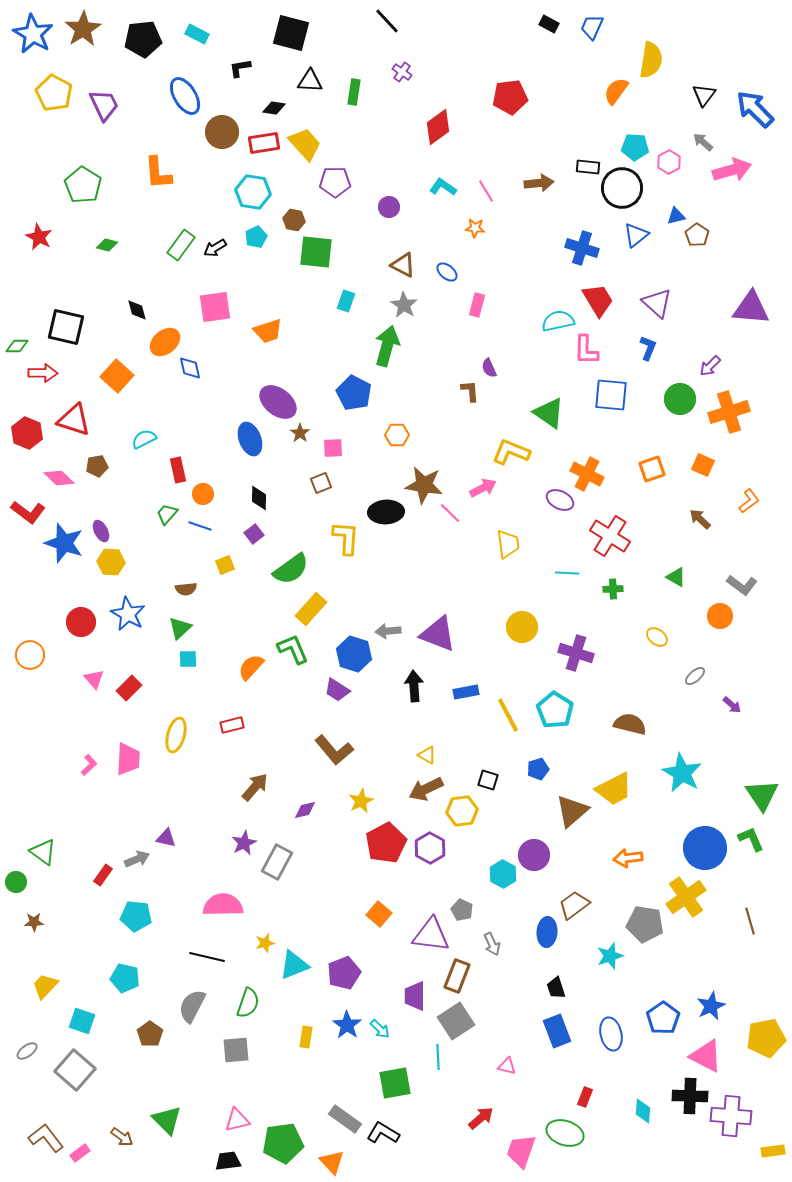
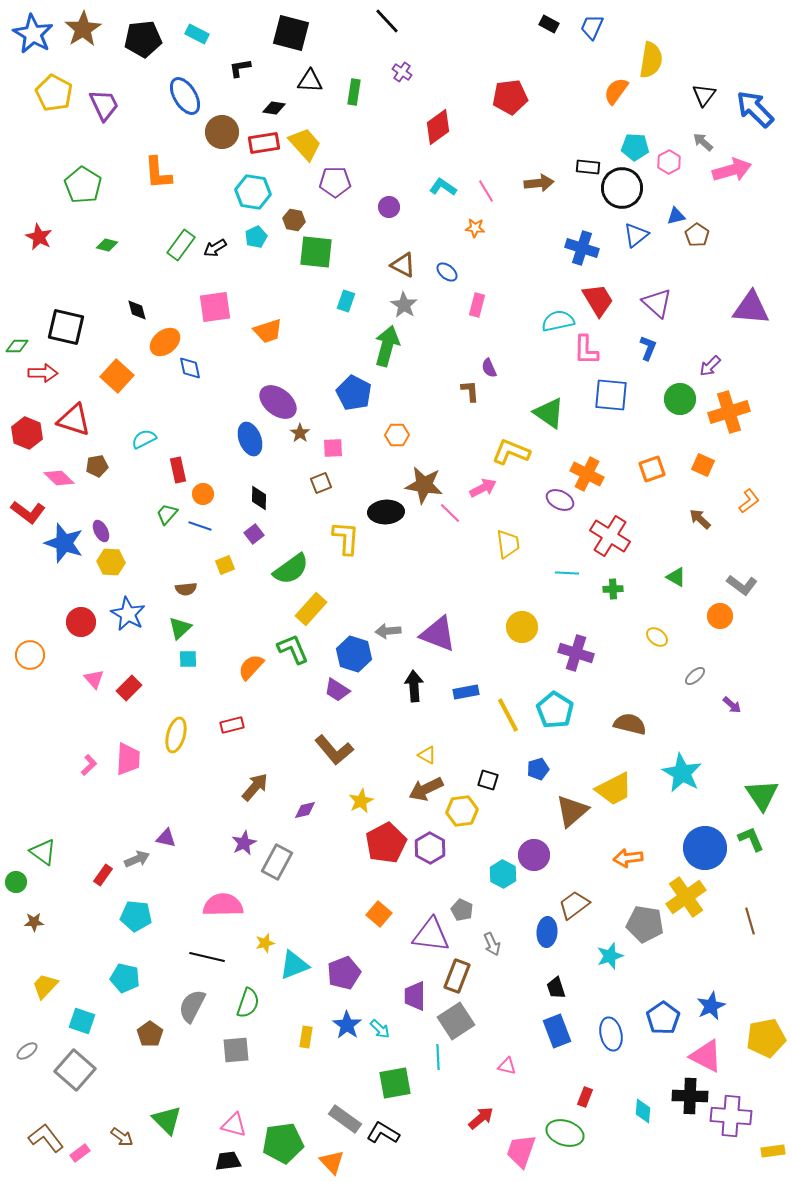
pink triangle at (237, 1120): moved 3 px left, 5 px down; rotated 28 degrees clockwise
